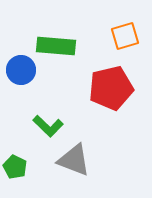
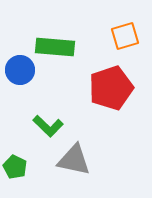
green rectangle: moved 1 px left, 1 px down
blue circle: moved 1 px left
red pentagon: rotated 6 degrees counterclockwise
gray triangle: rotated 9 degrees counterclockwise
